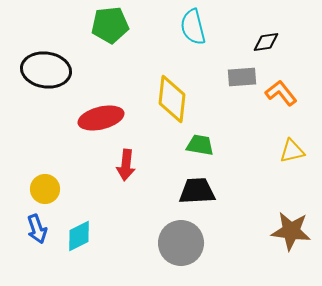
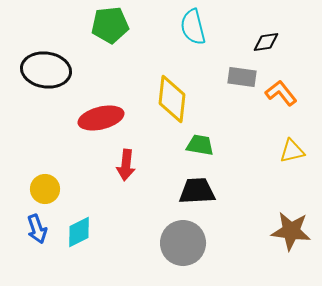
gray rectangle: rotated 12 degrees clockwise
cyan diamond: moved 4 px up
gray circle: moved 2 px right
